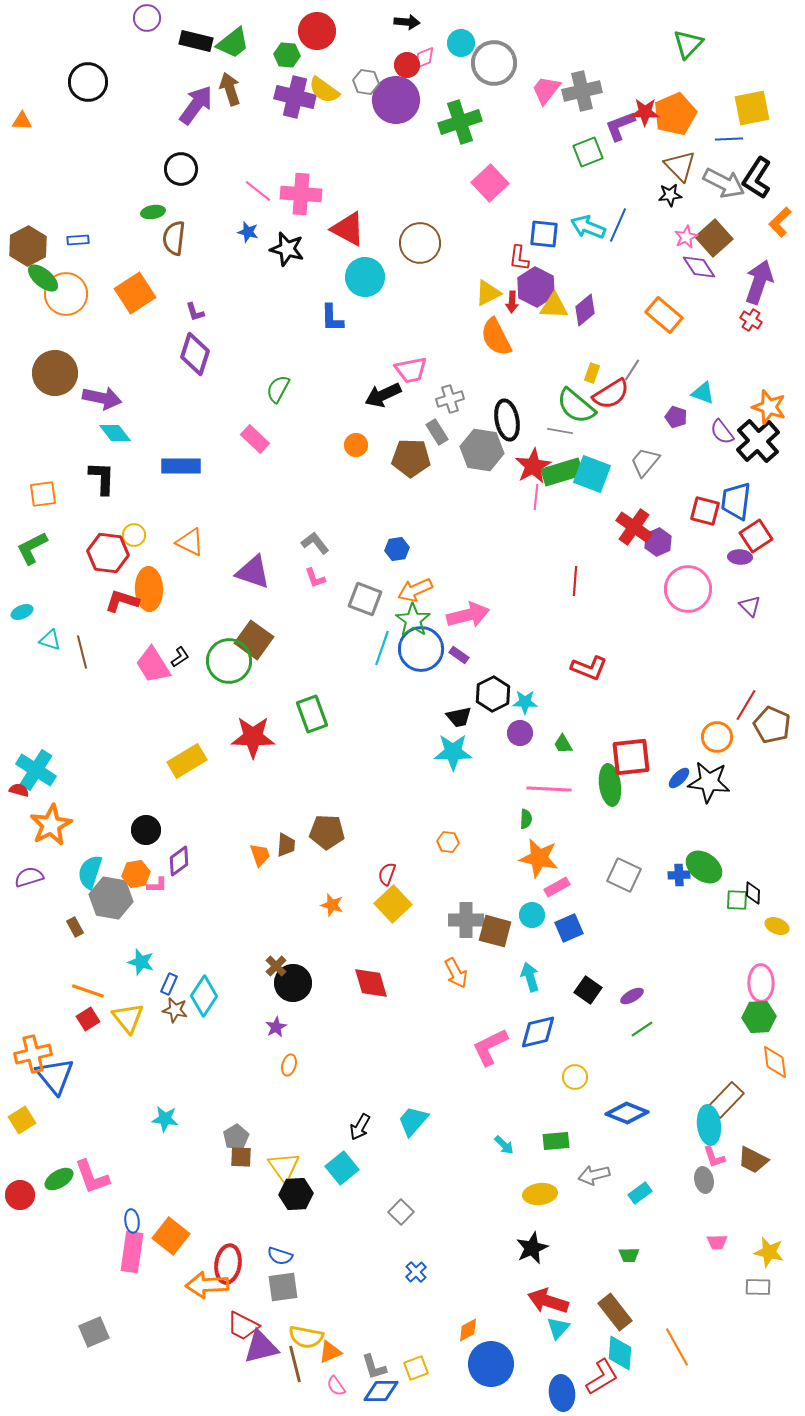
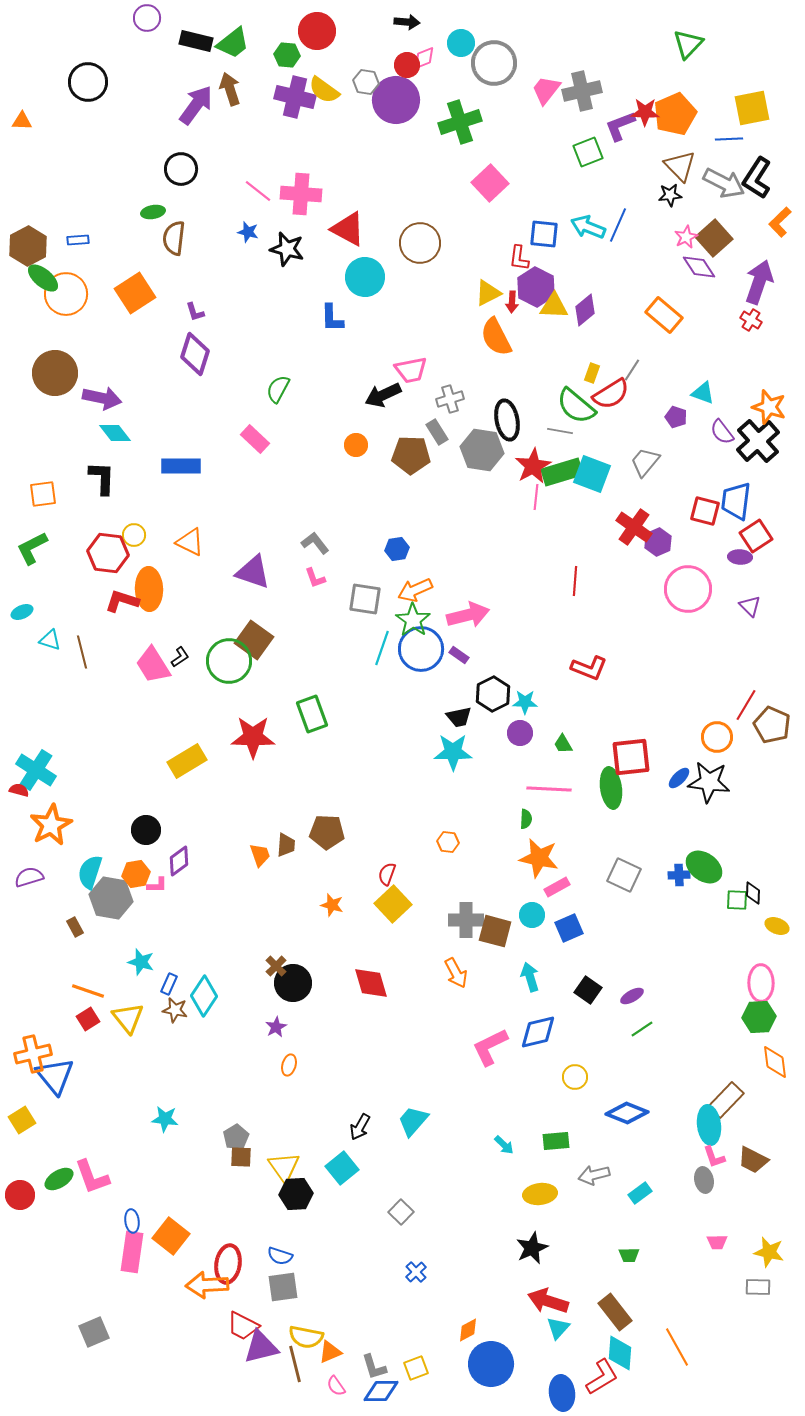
brown pentagon at (411, 458): moved 3 px up
gray square at (365, 599): rotated 12 degrees counterclockwise
green ellipse at (610, 785): moved 1 px right, 3 px down
